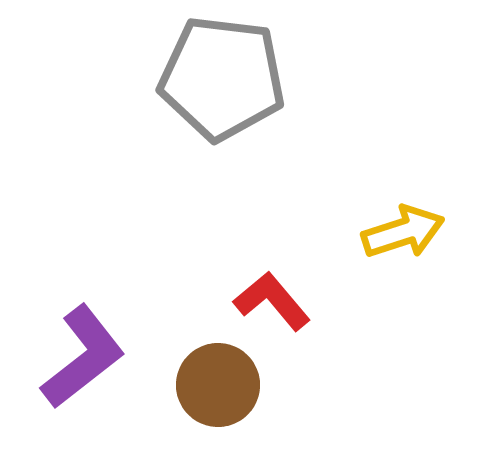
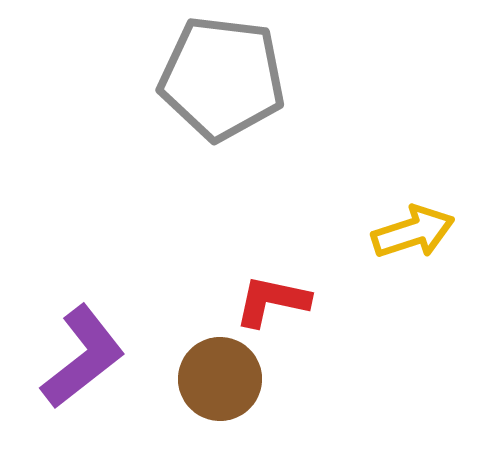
yellow arrow: moved 10 px right
red L-shape: rotated 38 degrees counterclockwise
brown circle: moved 2 px right, 6 px up
